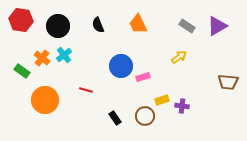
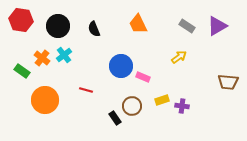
black semicircle: moved 4 px left, 4 px down
pink rectangle: rotated 40 degrees clockwise
brown circle: moved 13 px left, 10 px up
